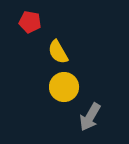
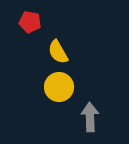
yellow circle: moved 5 px left
gray arrow: rotated 148 degrees clockwise
